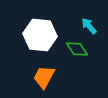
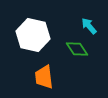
white hexagon: moved 7 px left; rotated 8 degrees clockwise
orange trapezoid: rotated 35 degrees counterclockwise
